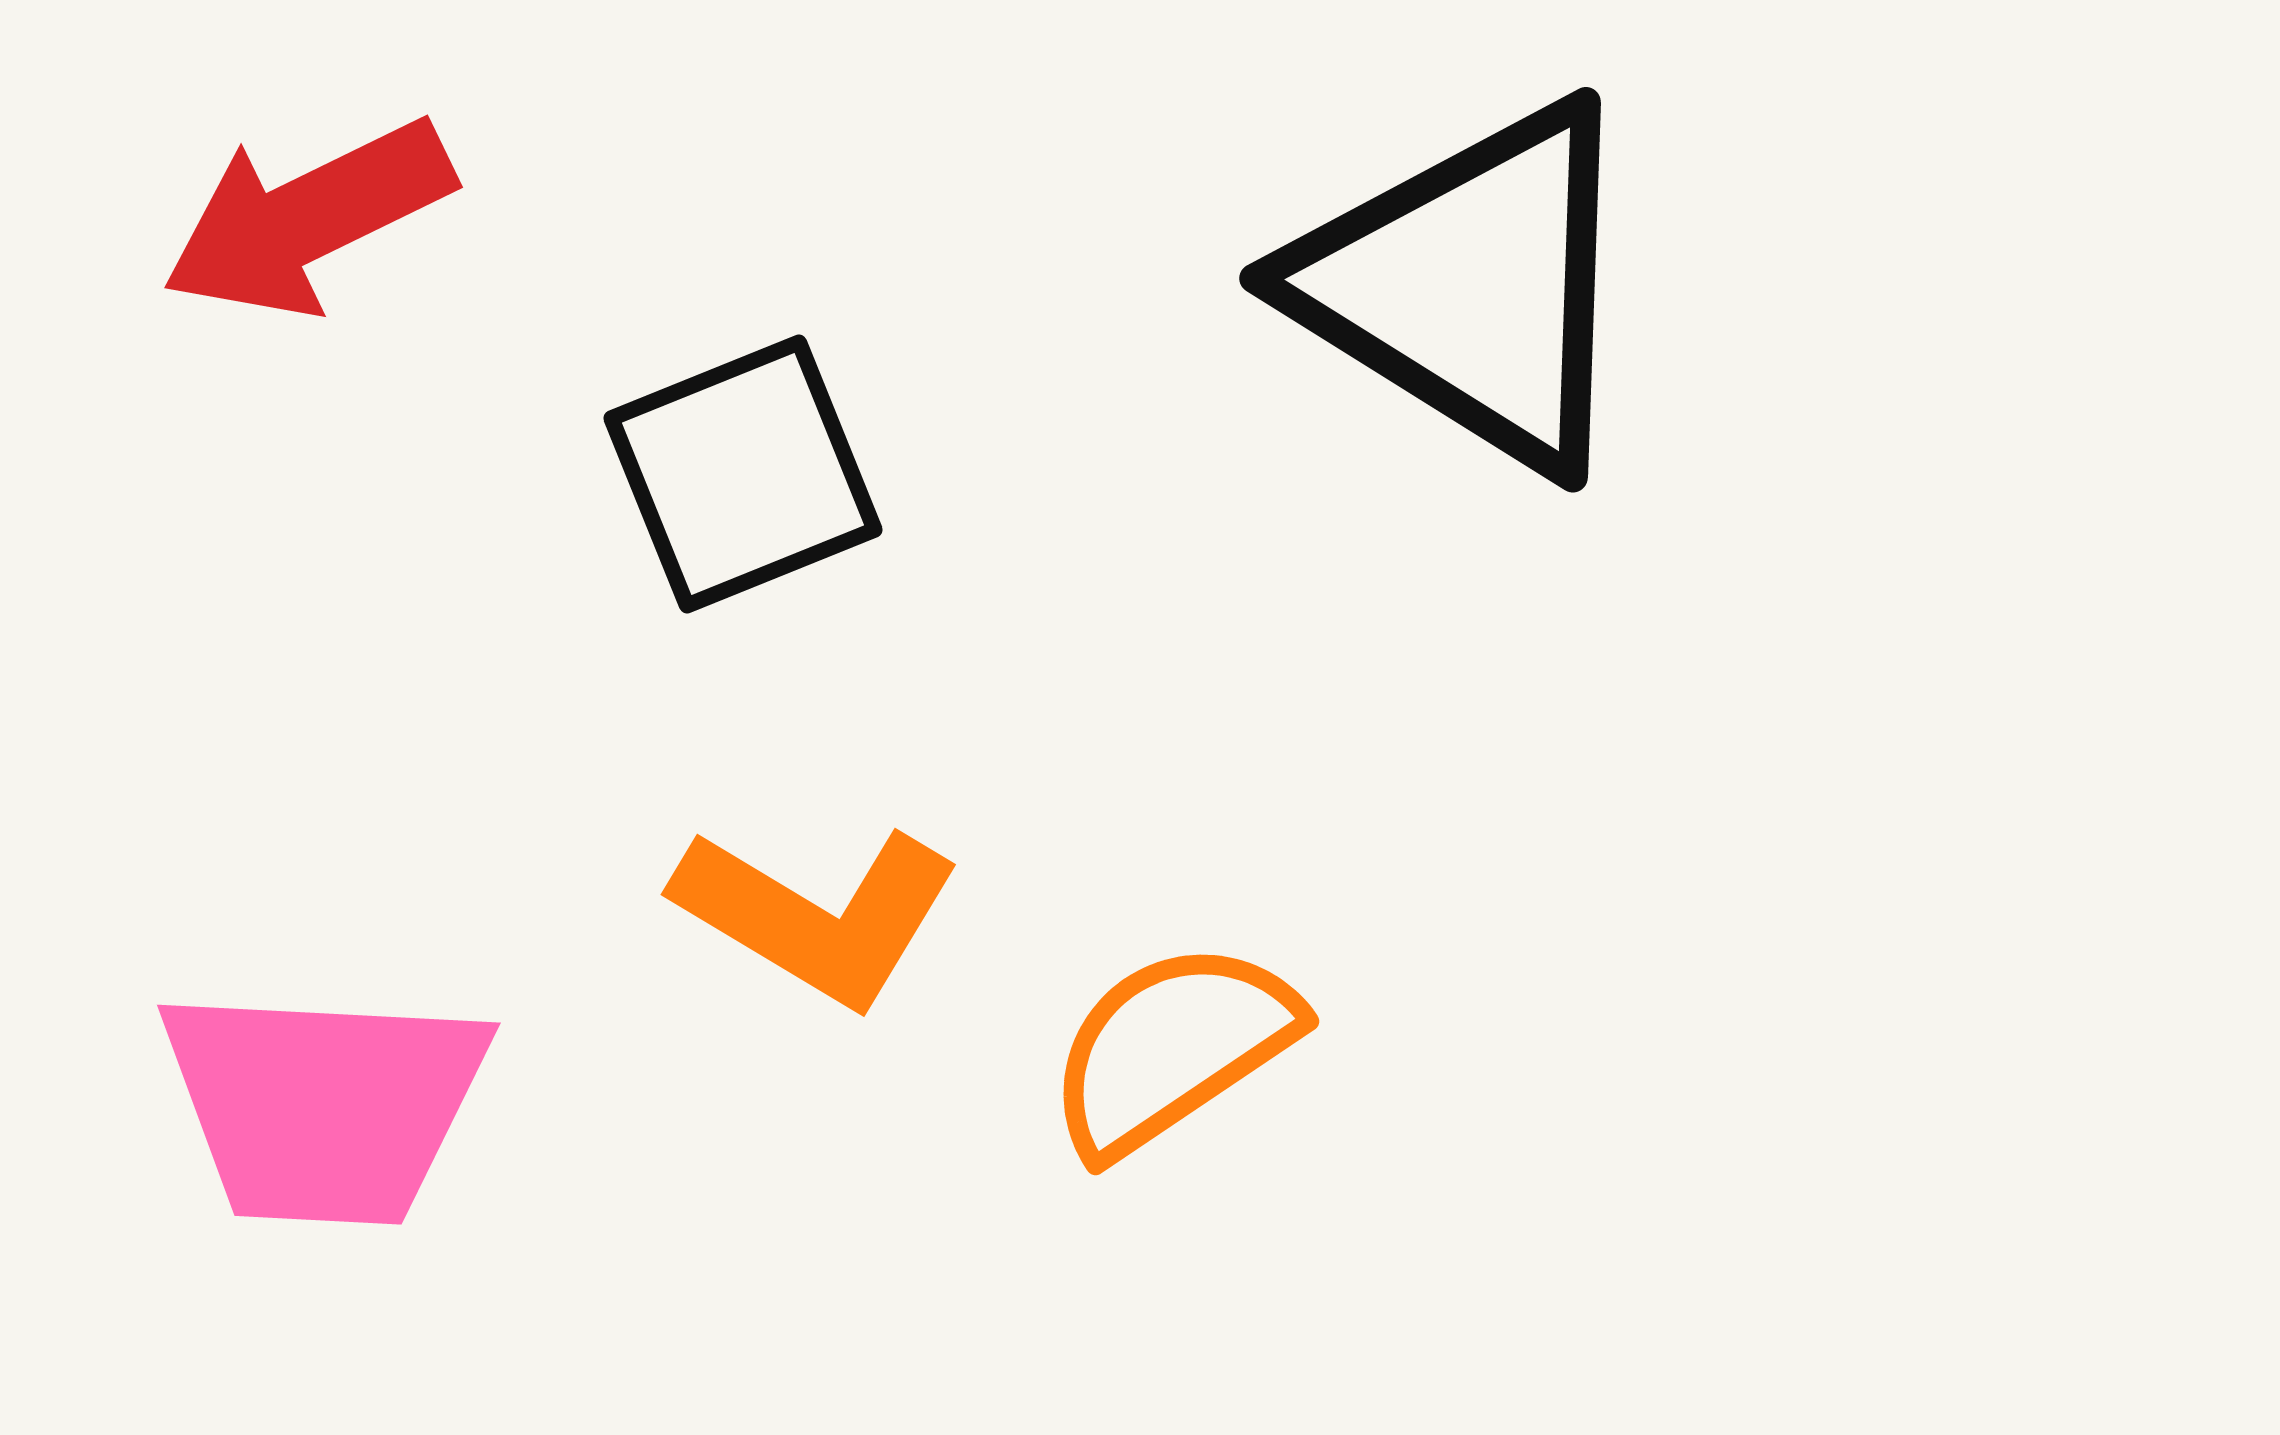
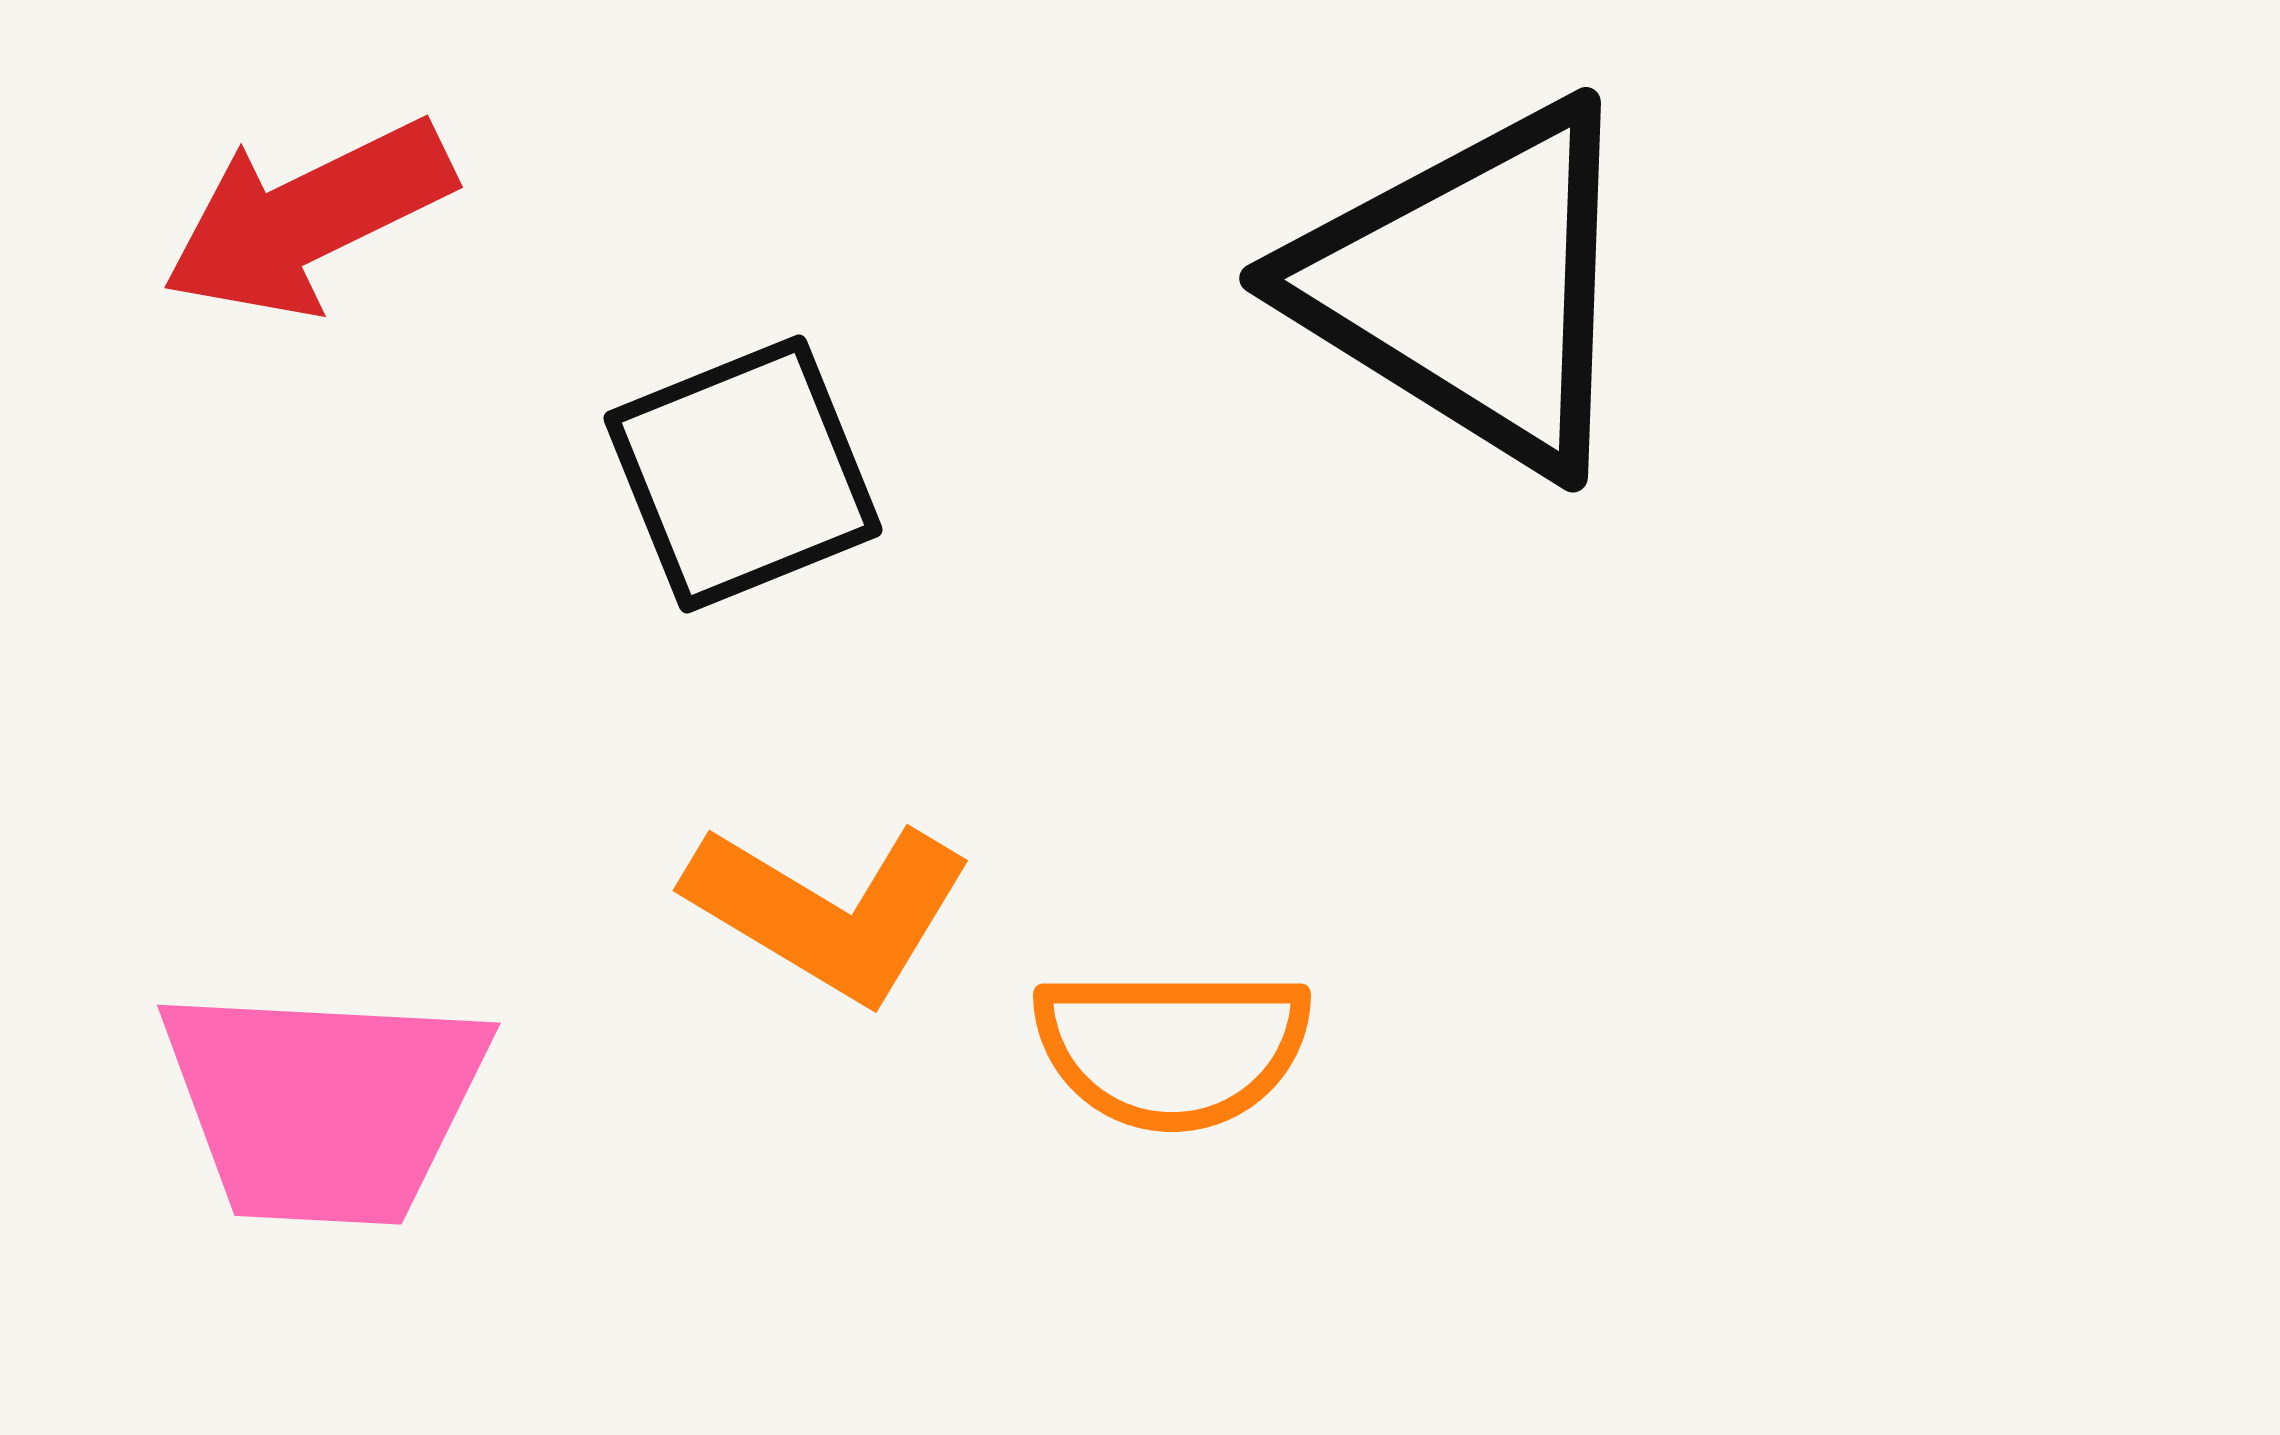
orange L-shape: moved 12 px right, 4 px up
orange semicircle: rotated 146 degrees counterclockwise
